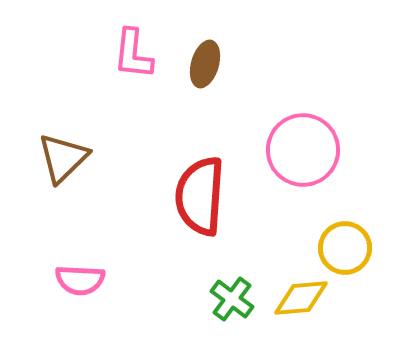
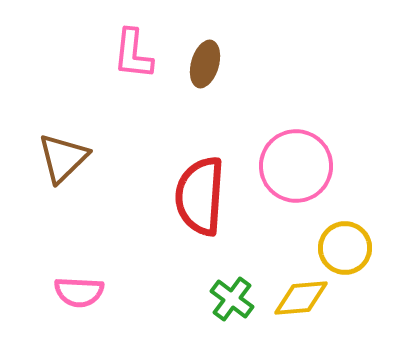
pink circle: moved 7 px left, 16 px down
pink semicircle: moved 1 px left, 12 px down
